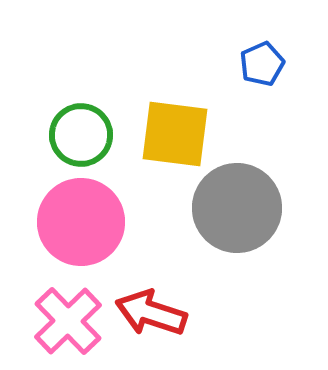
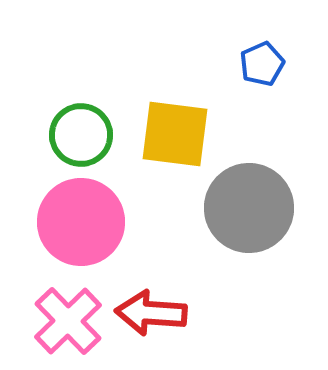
gray circle: moved 12 px right
red arrow: rotated 14 degrees counterclockwise
